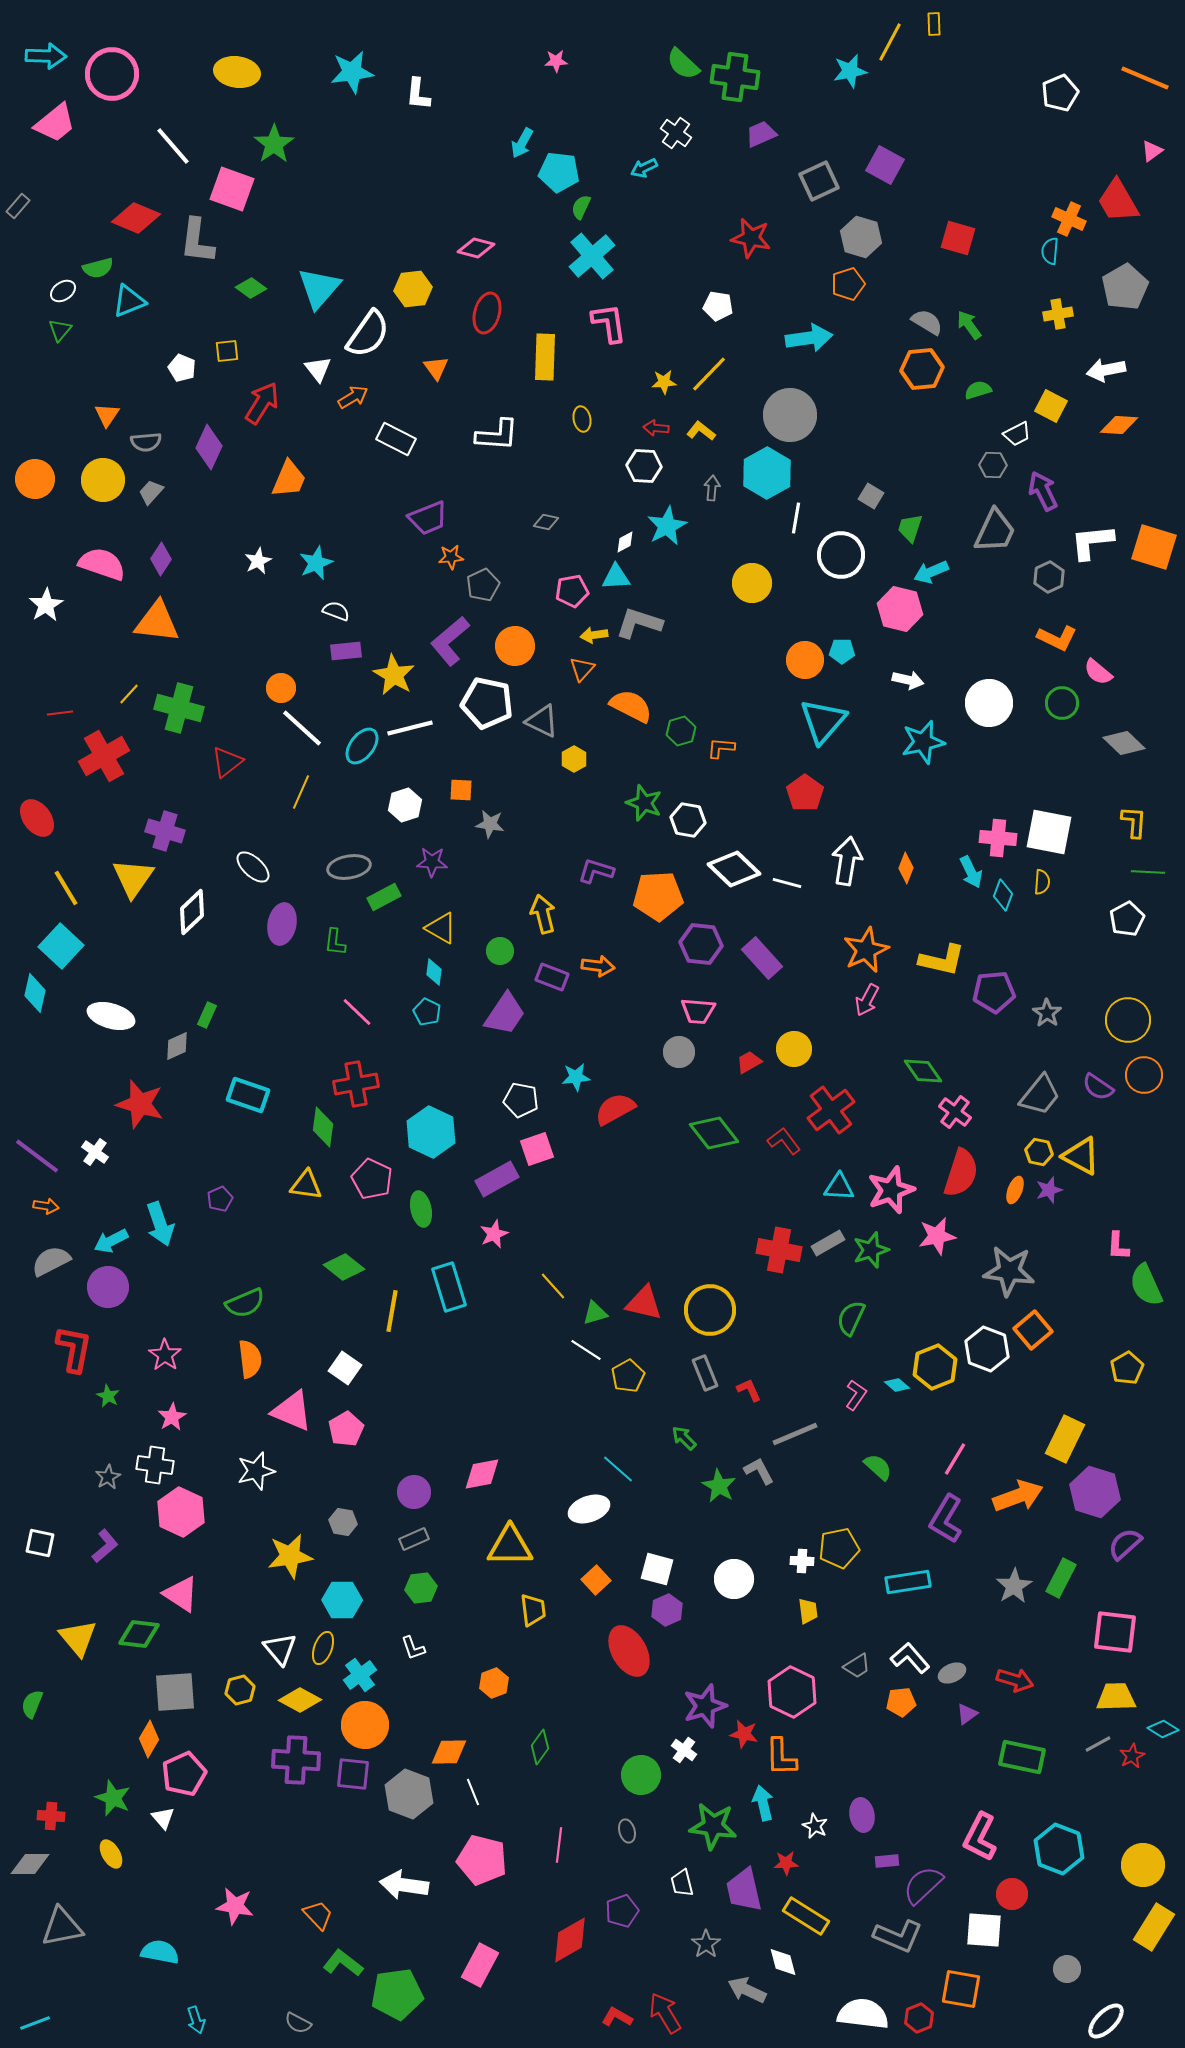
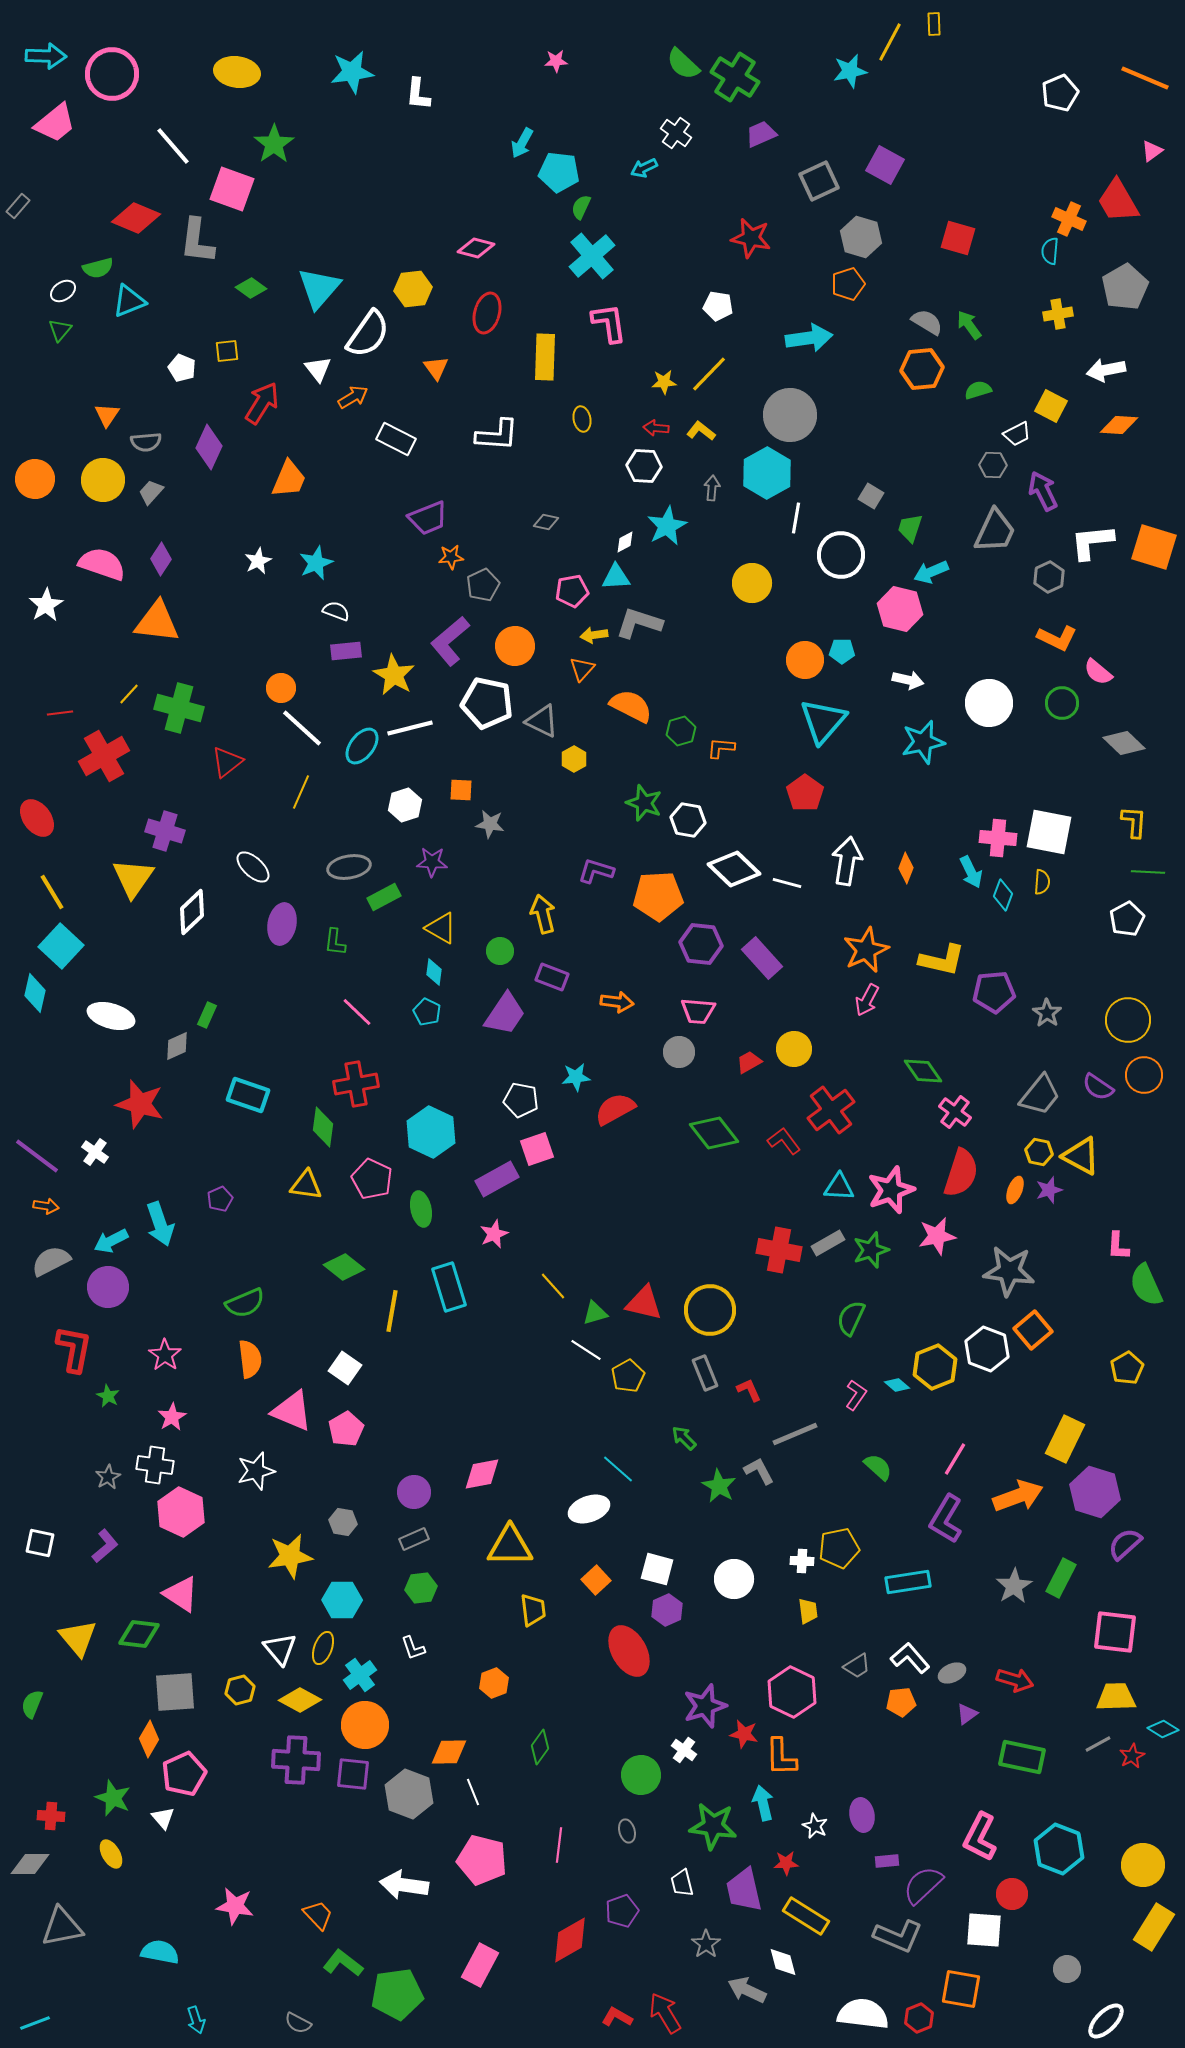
green cross at (735, 77): rotated 24 degrees clockwise
yellow line at (66, 888): moved 14 px left, 4 px down
orange arrow at (598, 966): moved 19 px right, 36 px down
